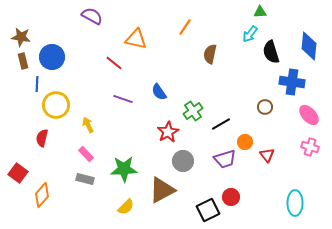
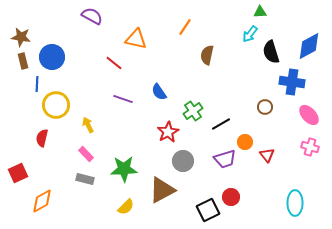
blue diamond: rotated 56 degrees clockwise
brown semicircle: moved 3 px left, 1 px down
red square: rotated 30 degrees clockwise
orange diamond: moved 6 px down; rotated 20 degrees clockwise
